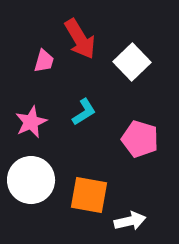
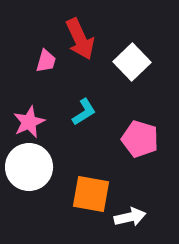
red arrow: rotated 6 degrees clockwise
pink trapezoid: moved 2 px right
pink star: moved 2 px left
white circle: moved 2 px left, 13 px up
orange square: moved 2 px right, 1 px up
white arrow: moved 4 px up
